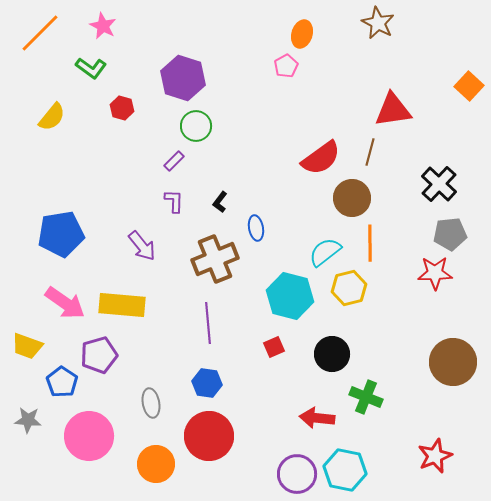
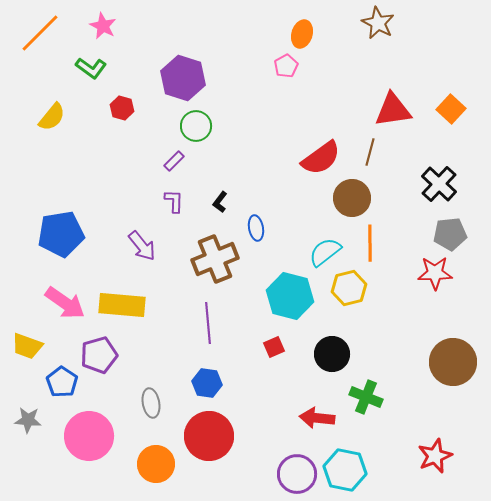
orange square at (469, 86): moved 18 px left, 23 px down
